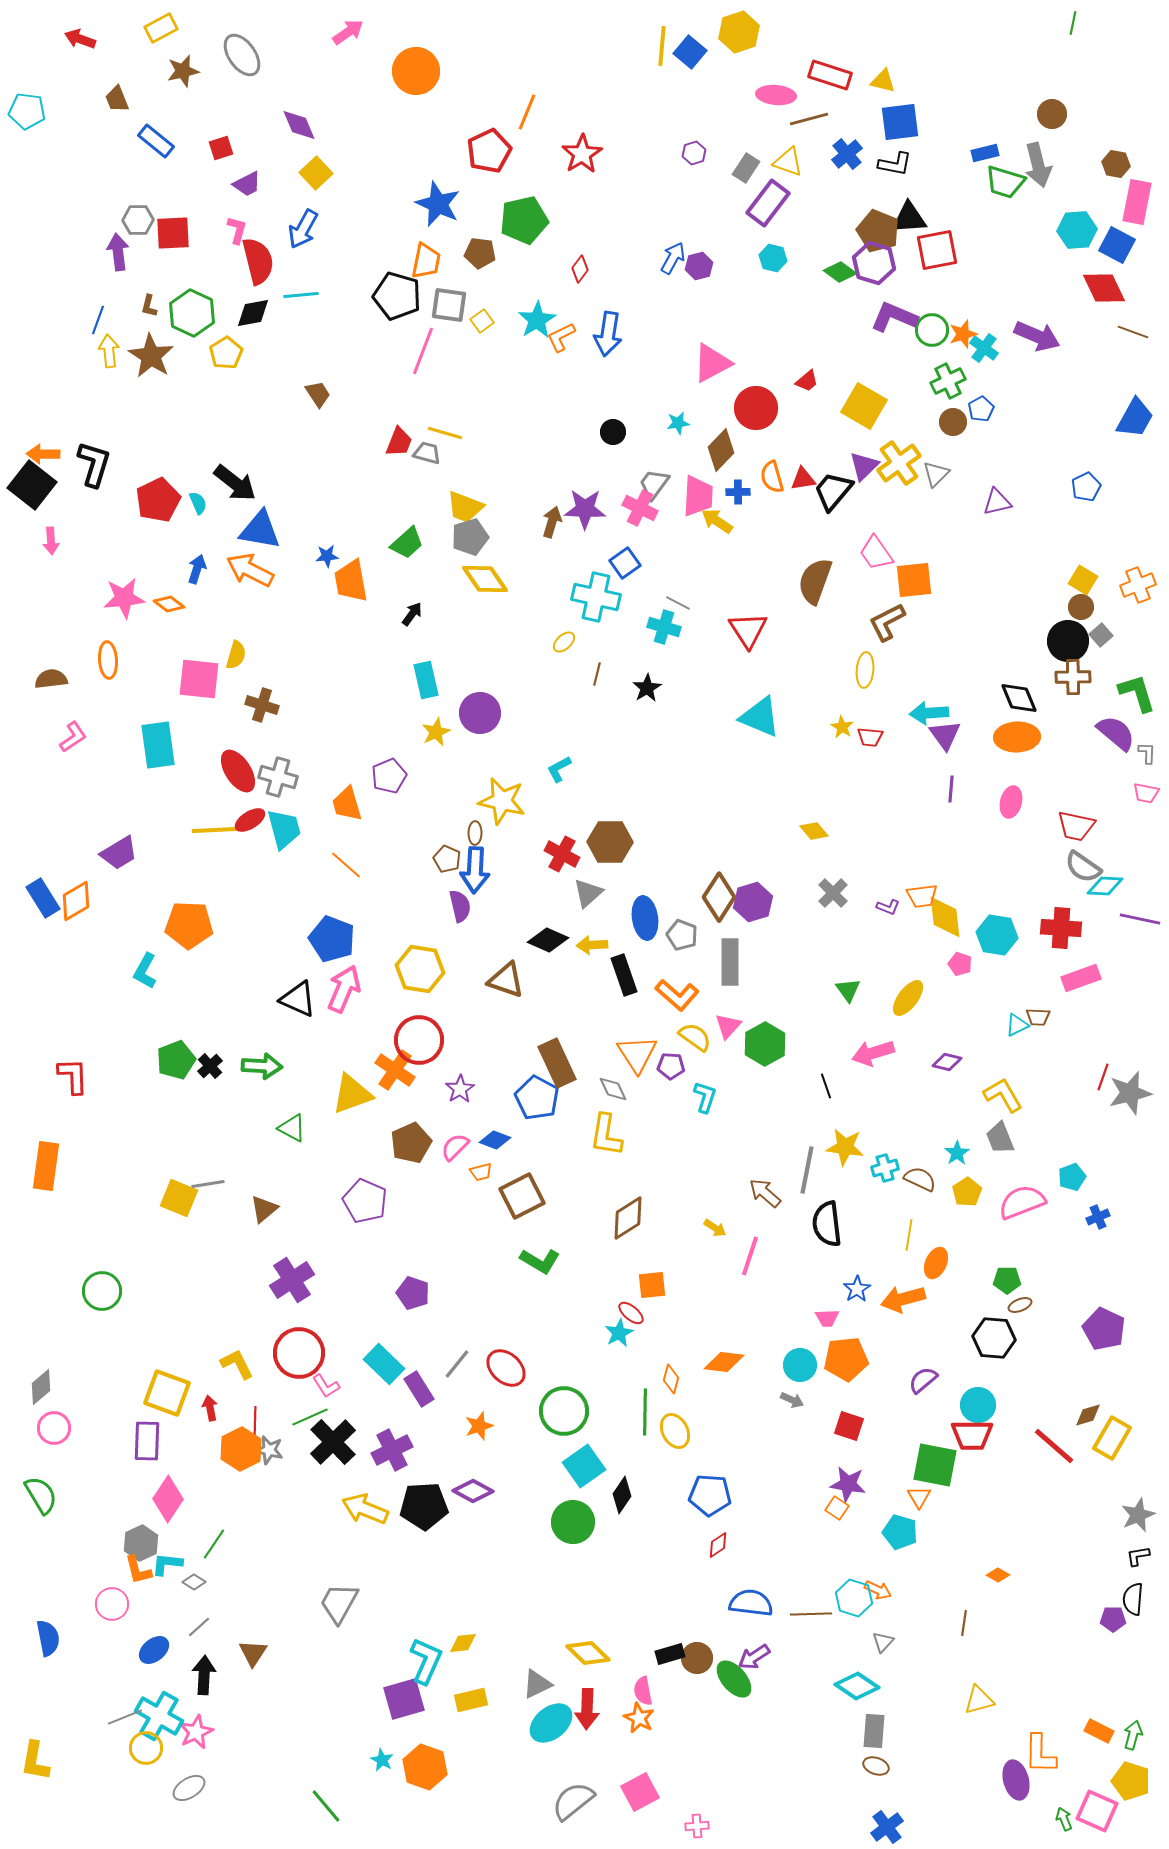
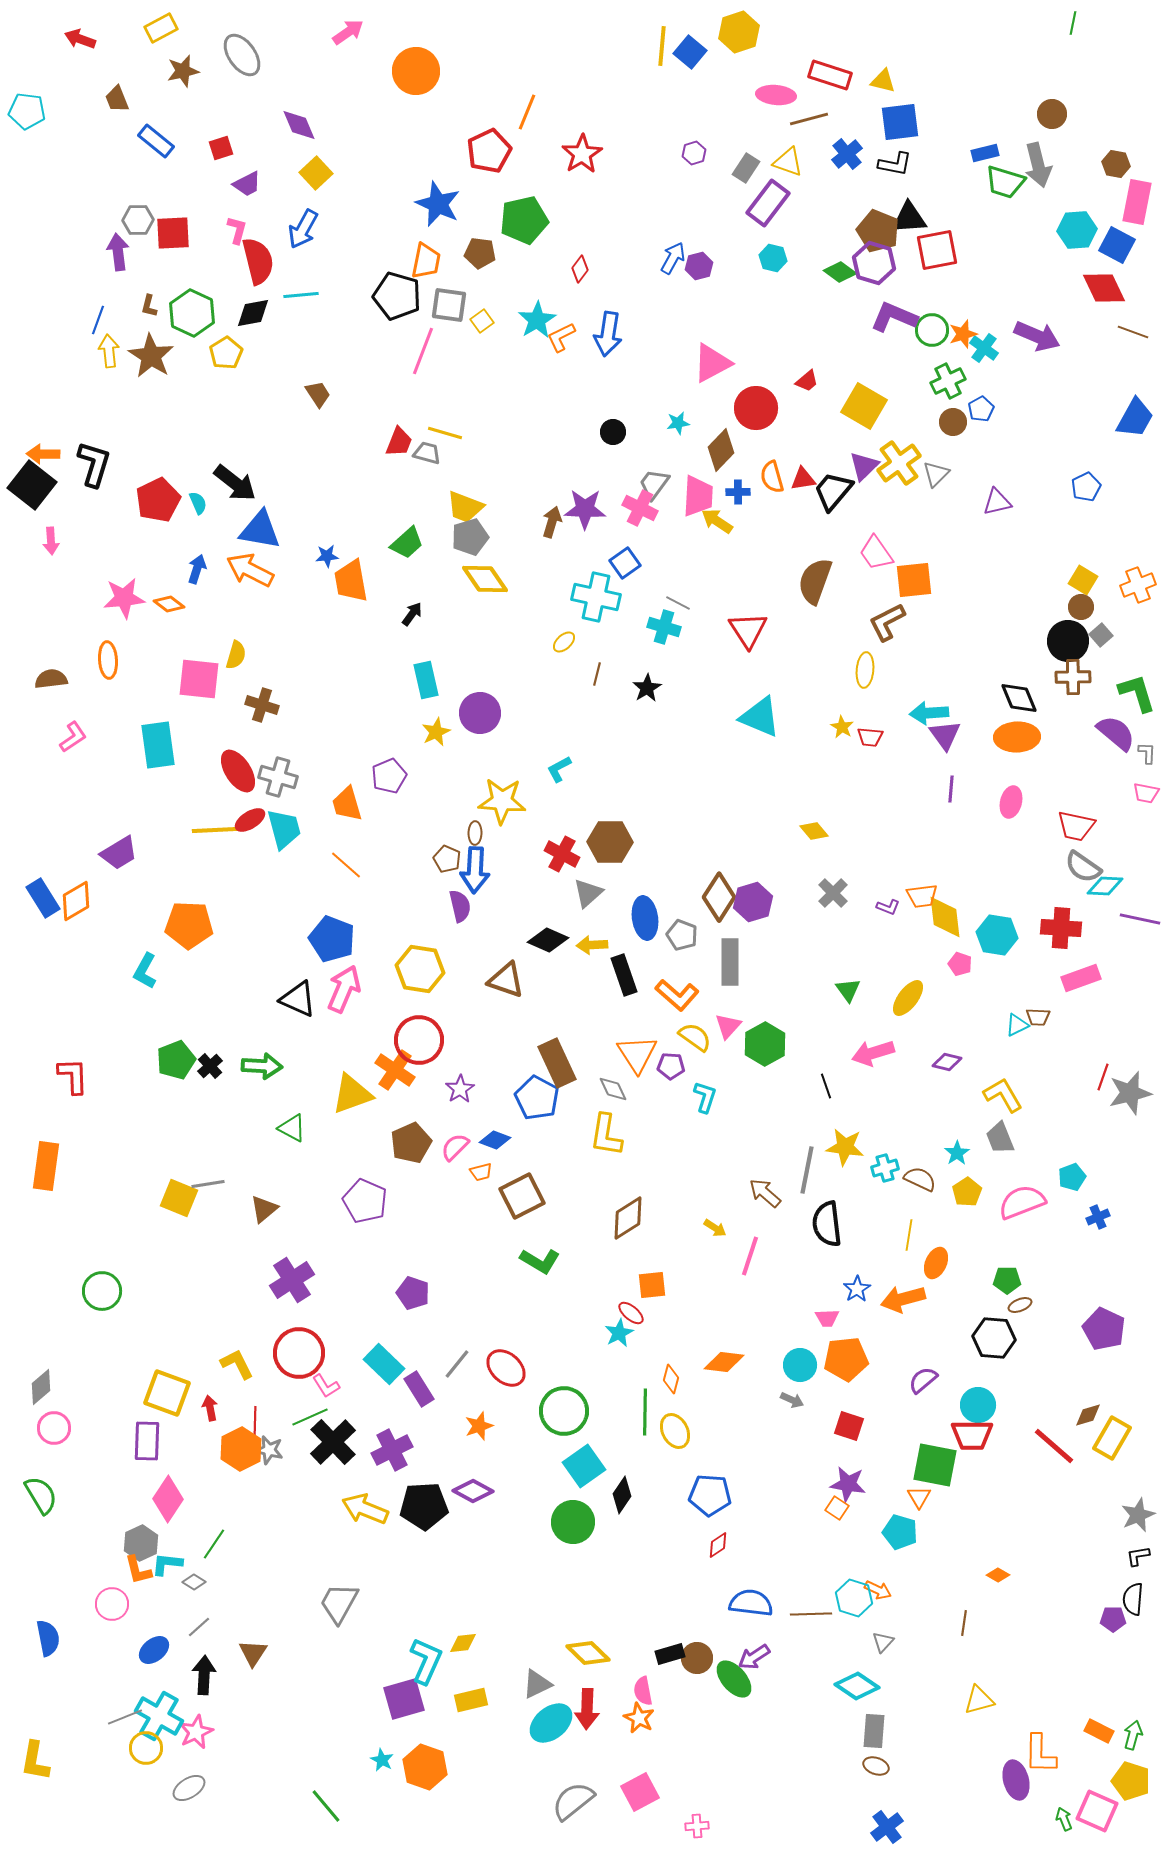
yellow star at (502, 801): rotated 9 degrees counterclockwise
